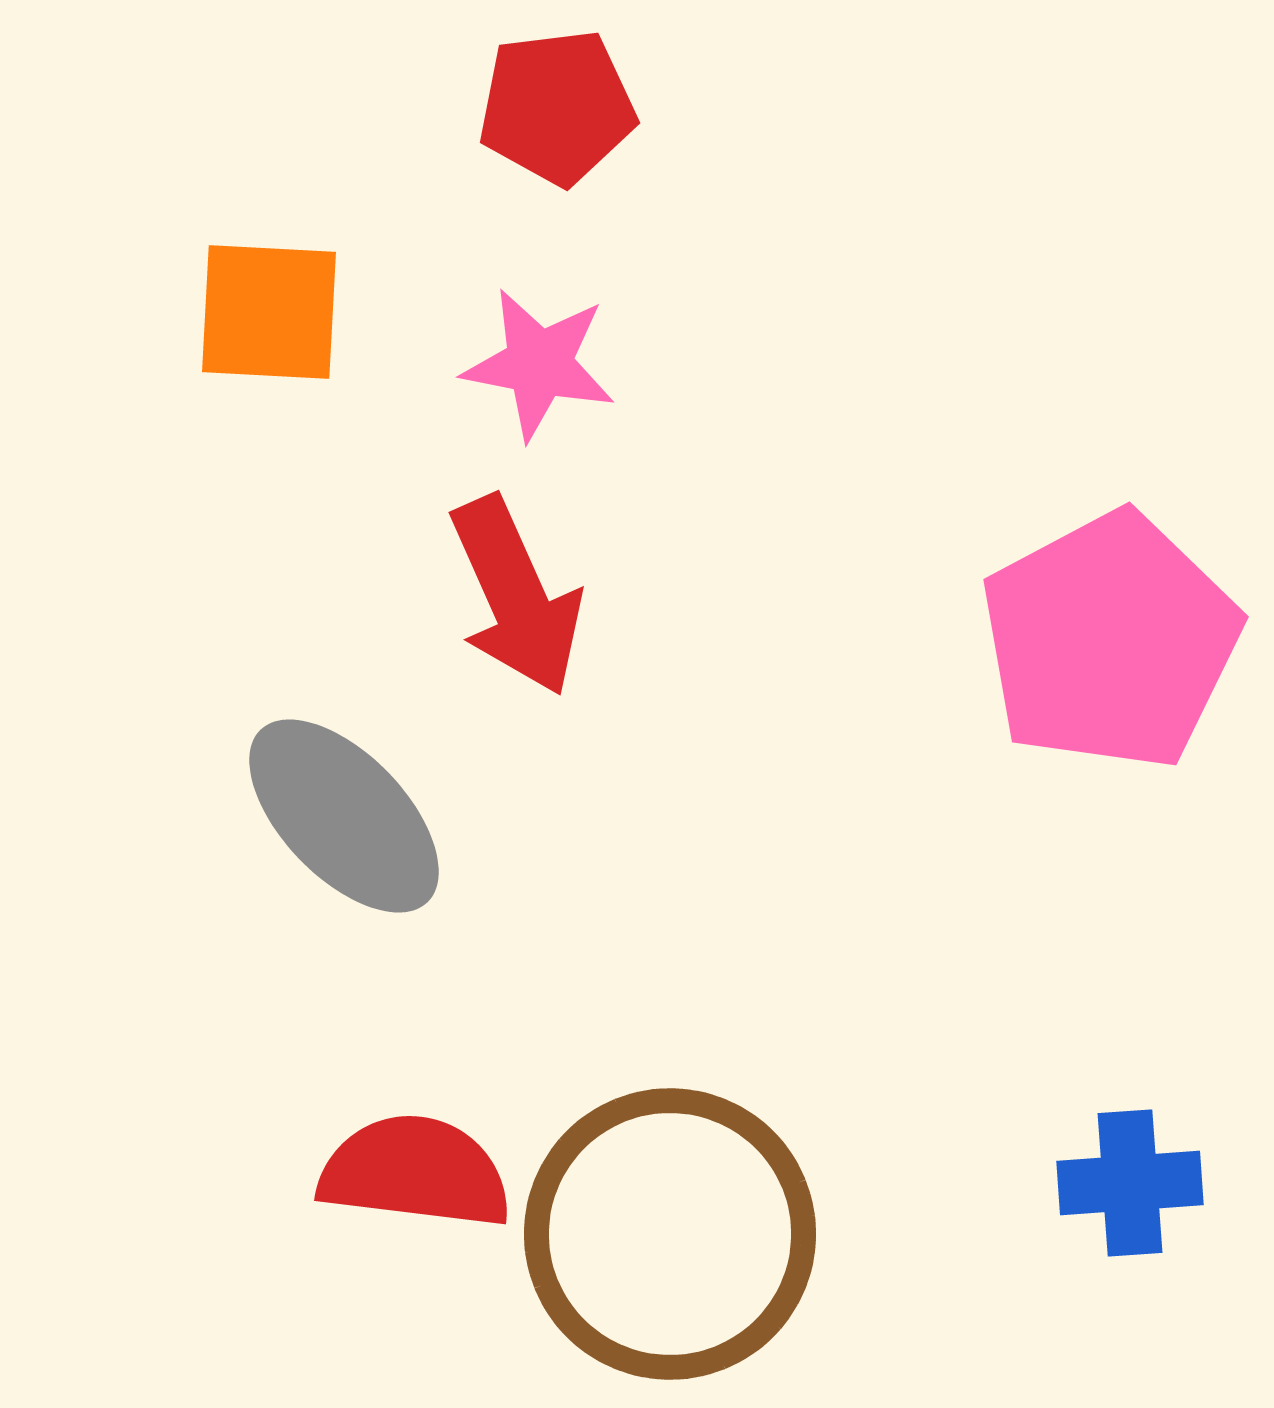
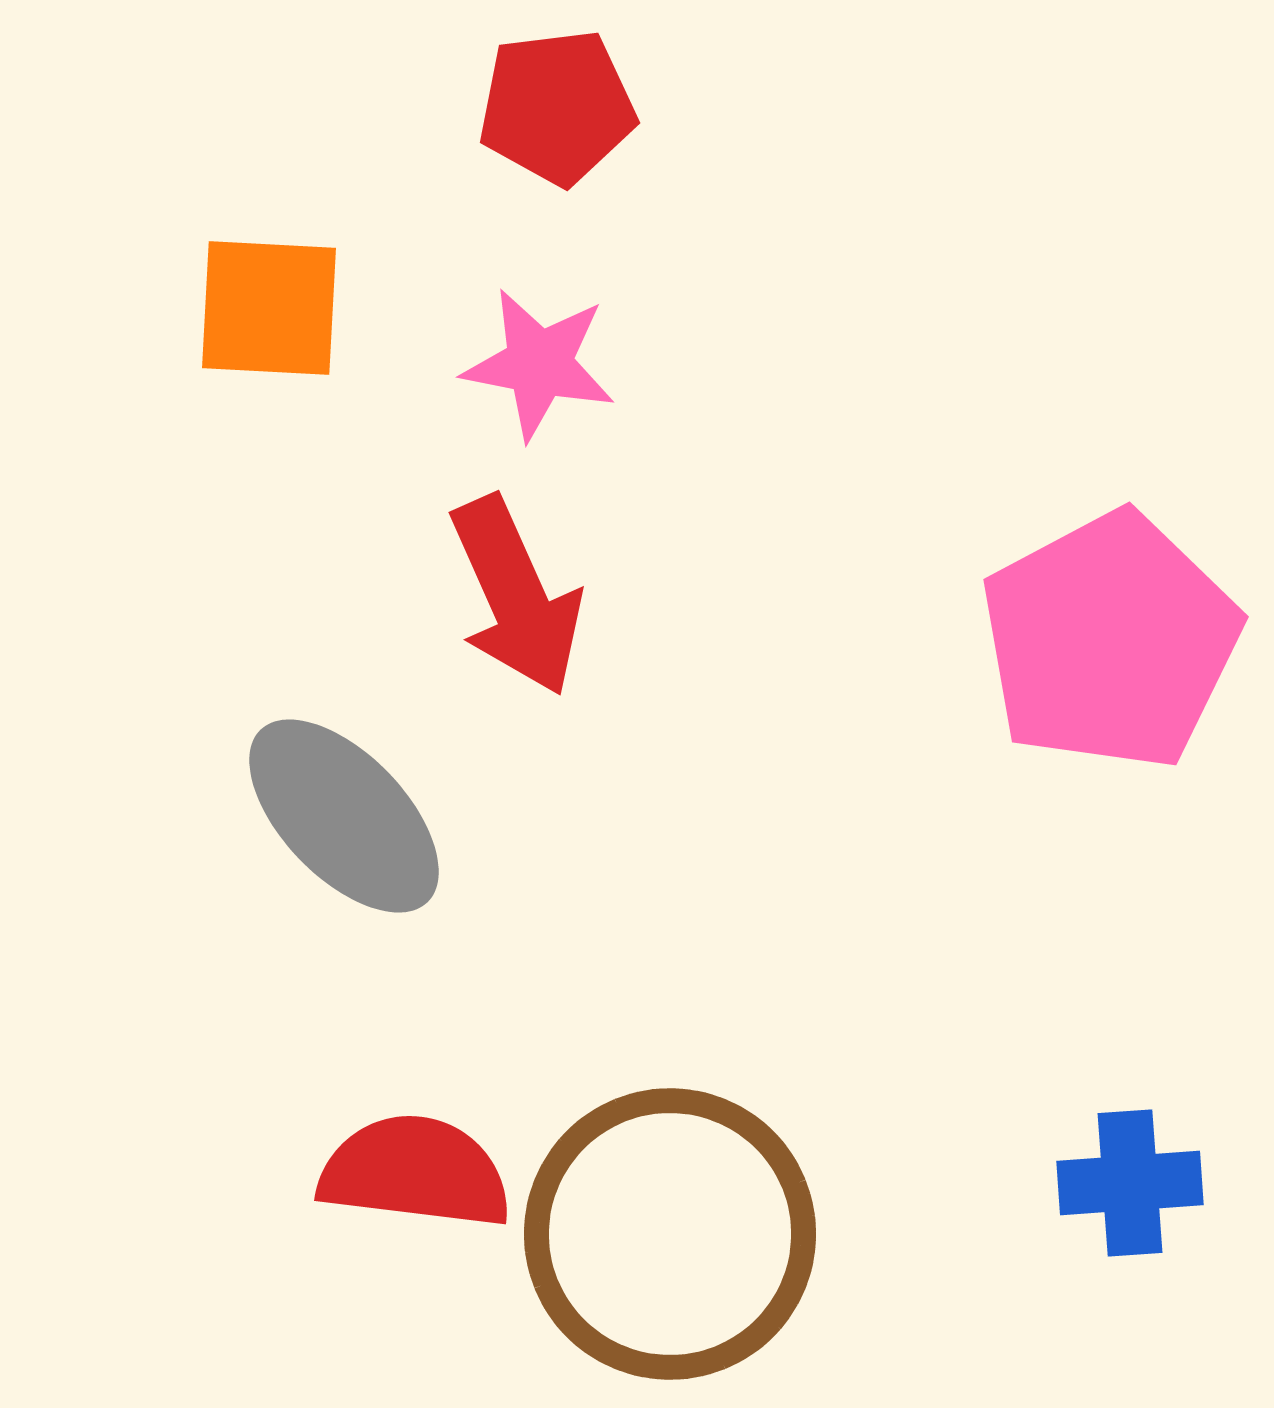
orange square: moved 4 px up
